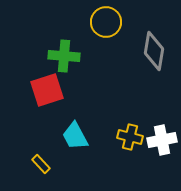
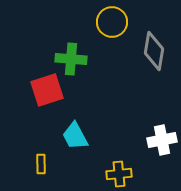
yellow circle: moved 6 px right
green cross: moved 7 px right, 3 px down
yellow cross: moved 11 px left, 37 px down; rotated 20 degrees counterclockwise
yellow rectangle: rotated 42 degrees clockwise
